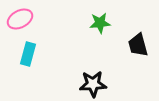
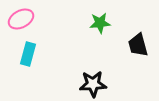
pink ellipse: moved 1 px right
